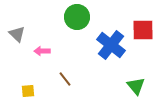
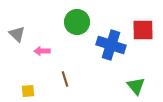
green circle: moved 5 px down
blue cross: rotated 20 degrees counterclockwise
brown line: rotated 21 degrees clockwise
